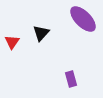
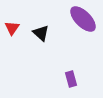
black triangle: rotated 30 degrees counterclockwise
red triangle: moved 14 px up
